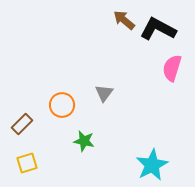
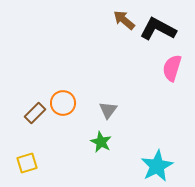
gray triangle: moved 4 px right, 17 px down
orange circle: moved 1 px right, 2 px up
brown rectangle: moved 13 px right, 11 px up
green star: moved 17 px right, 1 px down; rotated 15 degrees clockwise
cyan star: moved 5 px right, 1 px down
